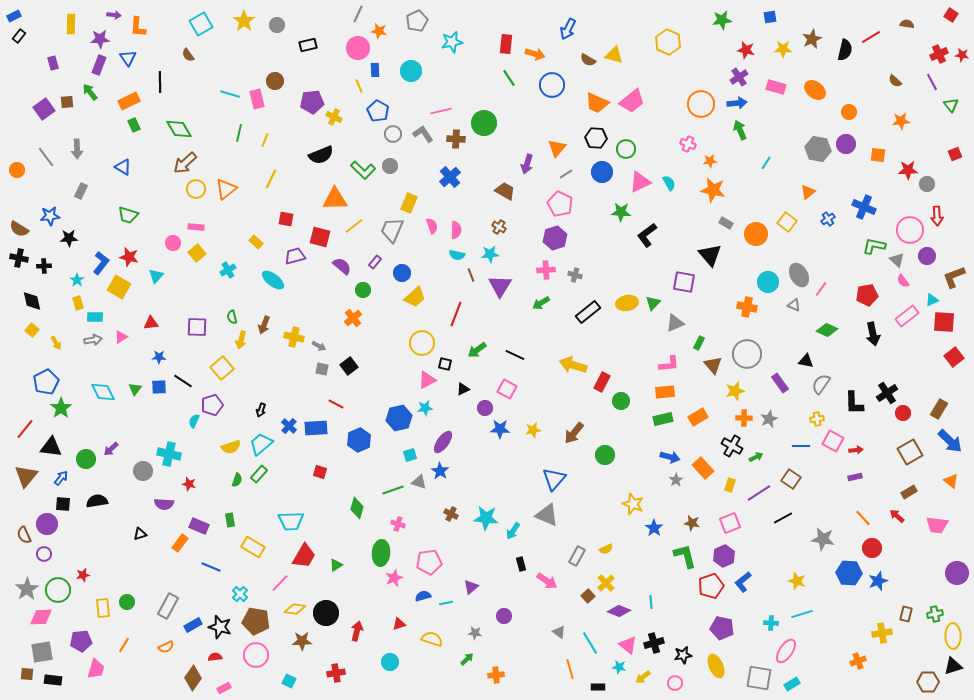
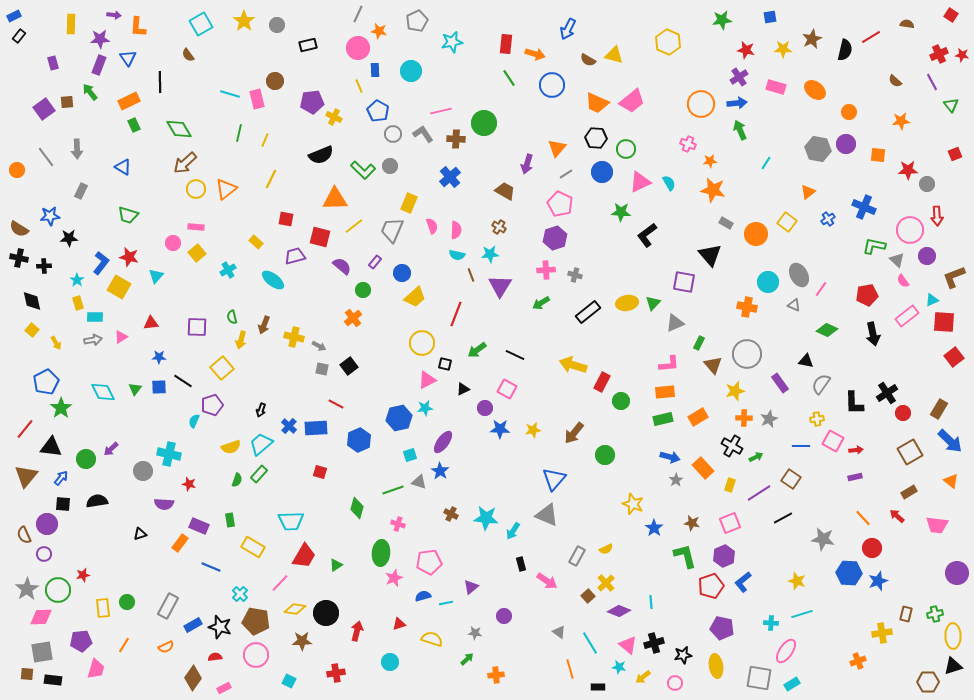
yellow ellipse at (716, 666): rotated 15 degrees clockwise
